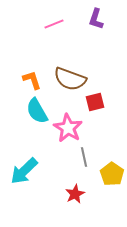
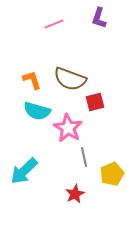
purple L-shape: moved 3 px right, 1 px up
cyan semicircle: rotated 44 degrees counterclockwise
yellow pentagon: rotated 15 degrees clockwise
